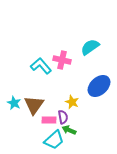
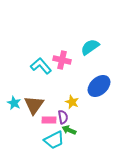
cyan trapezoid: rotated 15 degrees clockwise
